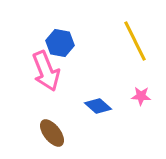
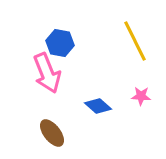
pink arrow: moved 1 px right, 2 px down
